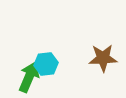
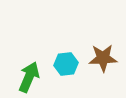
cyan hexagon: moved 20 px right
